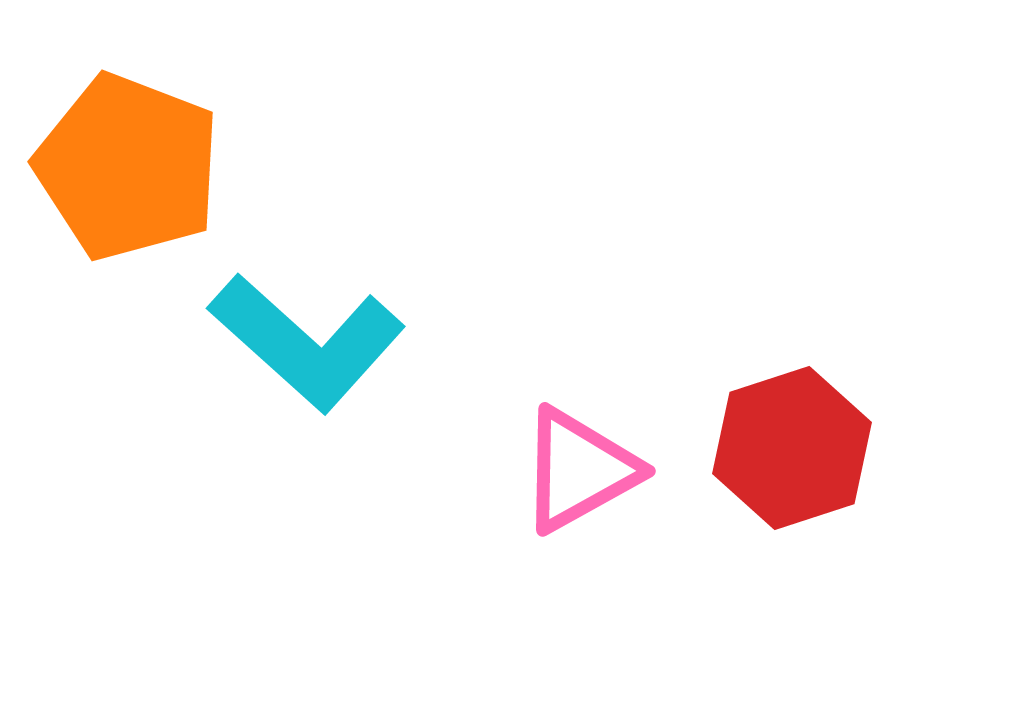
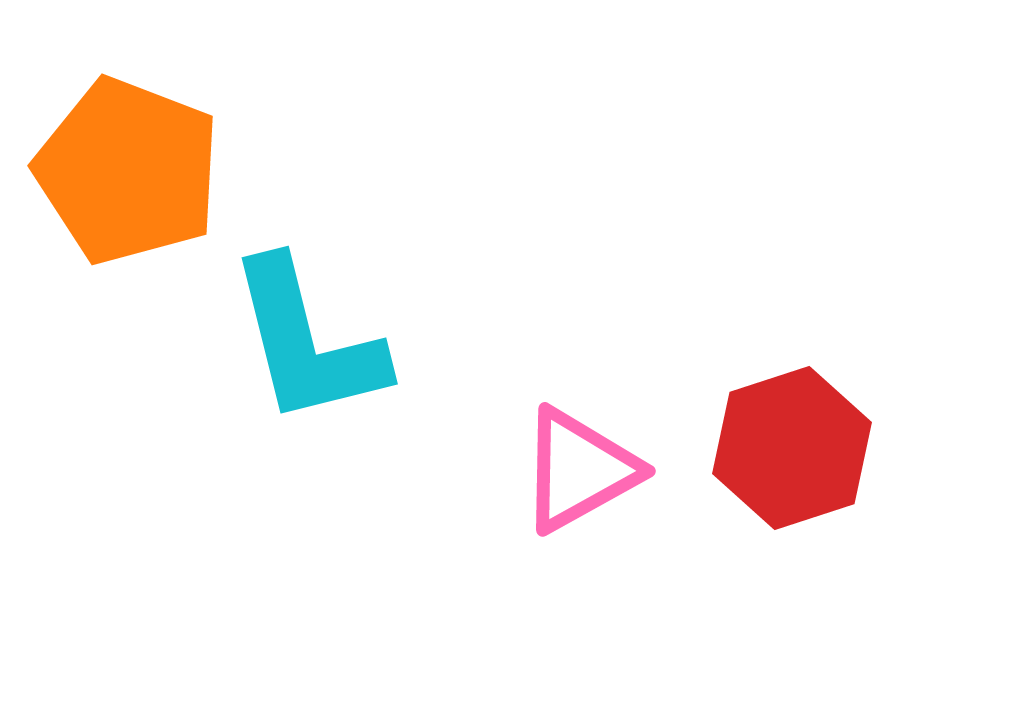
orange pentagon: moved 4 px down
cyan L-shape: rotated 34 degrees clockwise
